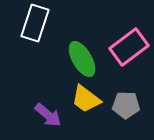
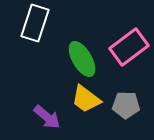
purple arrow: moved 1 px left, 2 px down
